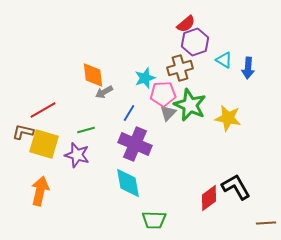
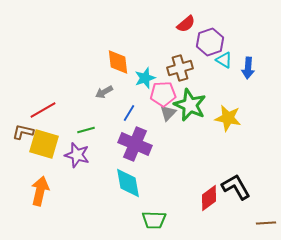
purple hexagon: moved 15 px right
orange diamond: moved 25 px right, 13 px up
